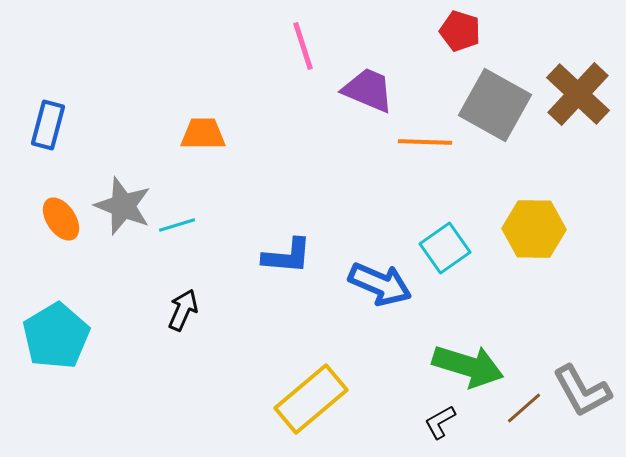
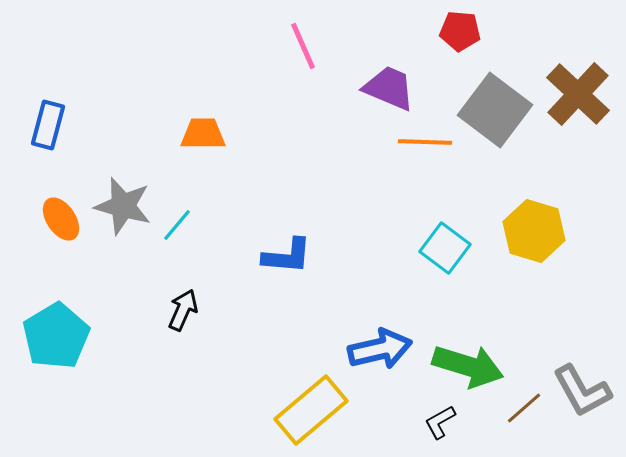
red pentagon: rotated 12 degrees counterclockwise
pink line: rotated 6 degrees counterclockwise
purple trapezoid: moved 21 px right, 2 px up
gray square: moved 5 px down; rotated 8 degrees clockwise
gray star: rotated 6 degrees counterclockwise
cyan line: rotated 33 degrees counterclockwise
yellow hexagon: moved 2 px down; rotated 16 degrees clockwise
cyan square: rotated 18 degrees counterclockwise
blue arrow: moved 65 px down; rotated 36 degrees counterclockwise
yellow rectangle: moved 11 px down
